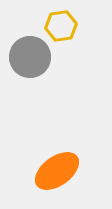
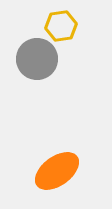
gray circle: moved 7 px right, 2 px down
